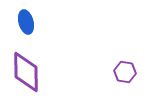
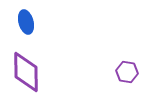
purple hexagon: moved 2 px right
